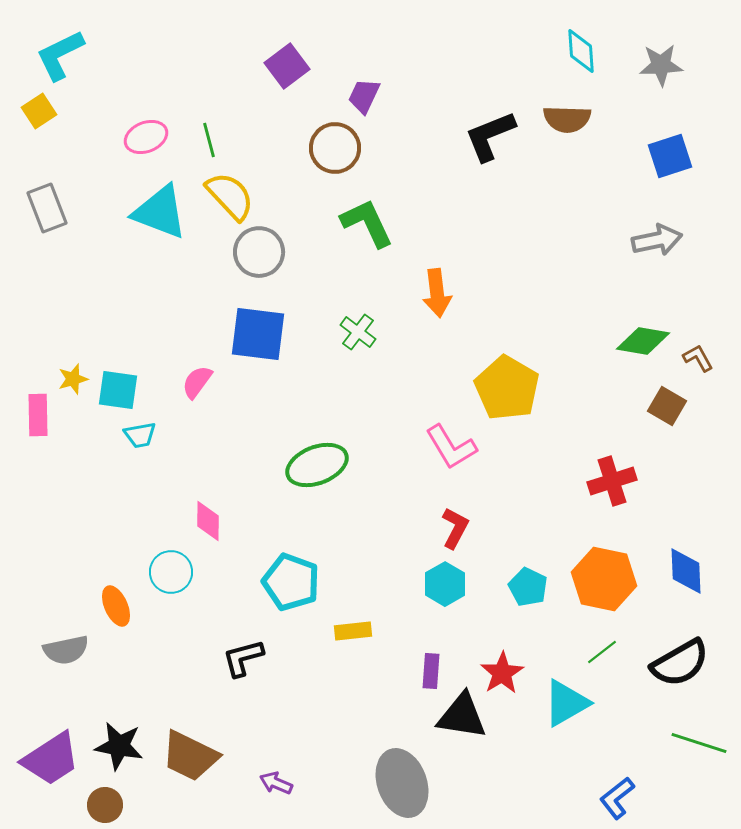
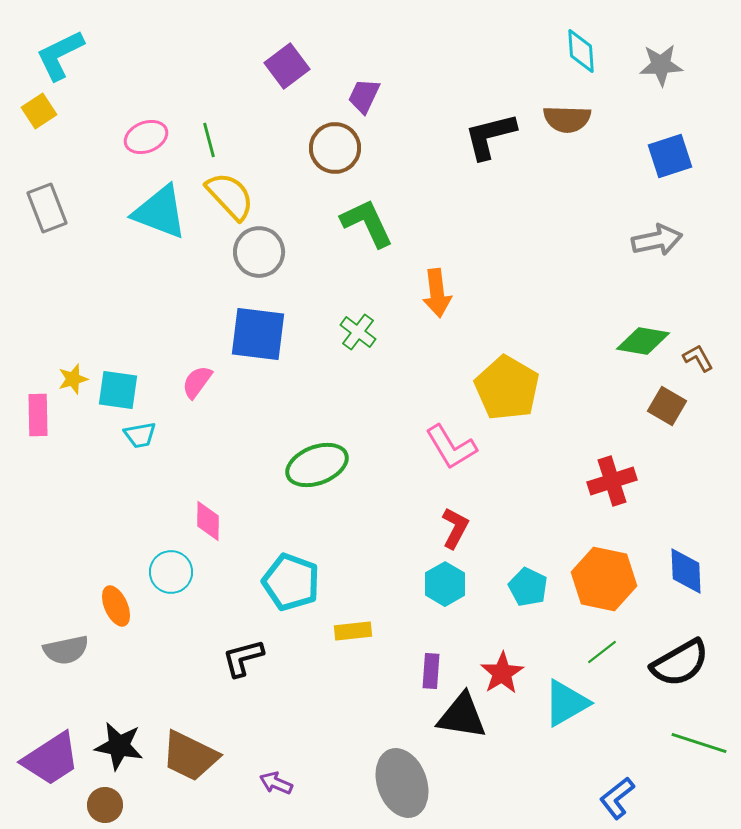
black L-shape at (490, 136): rotated 8 degrees clockwise
